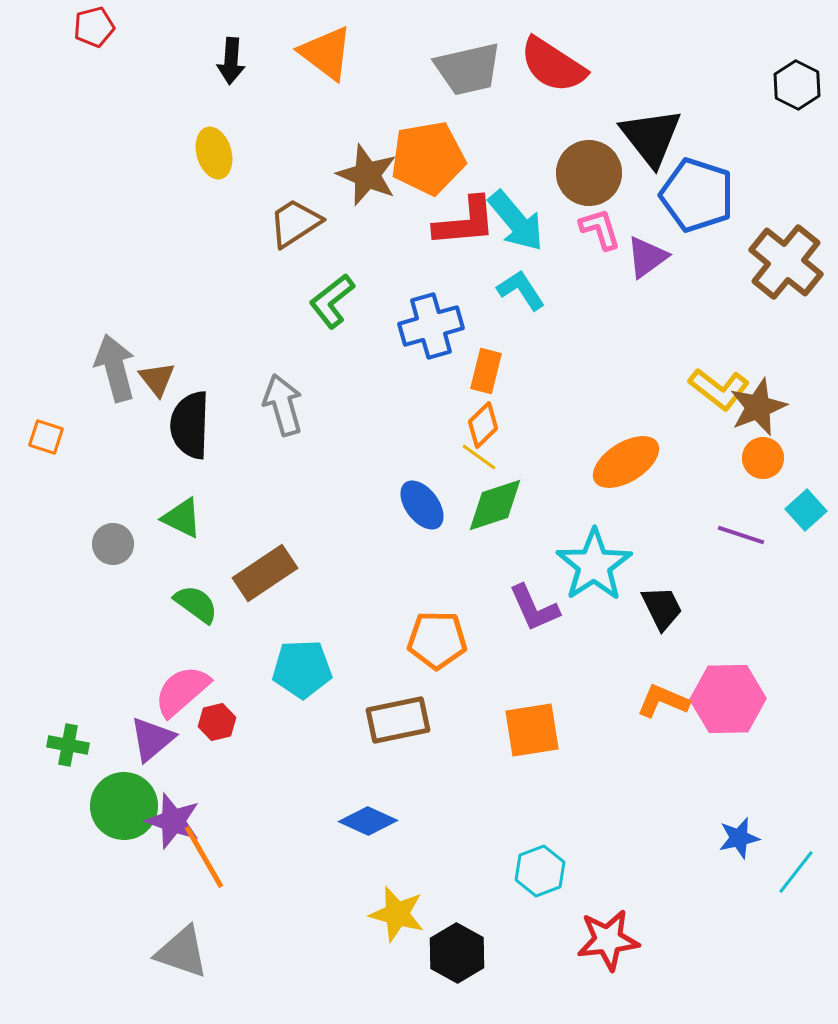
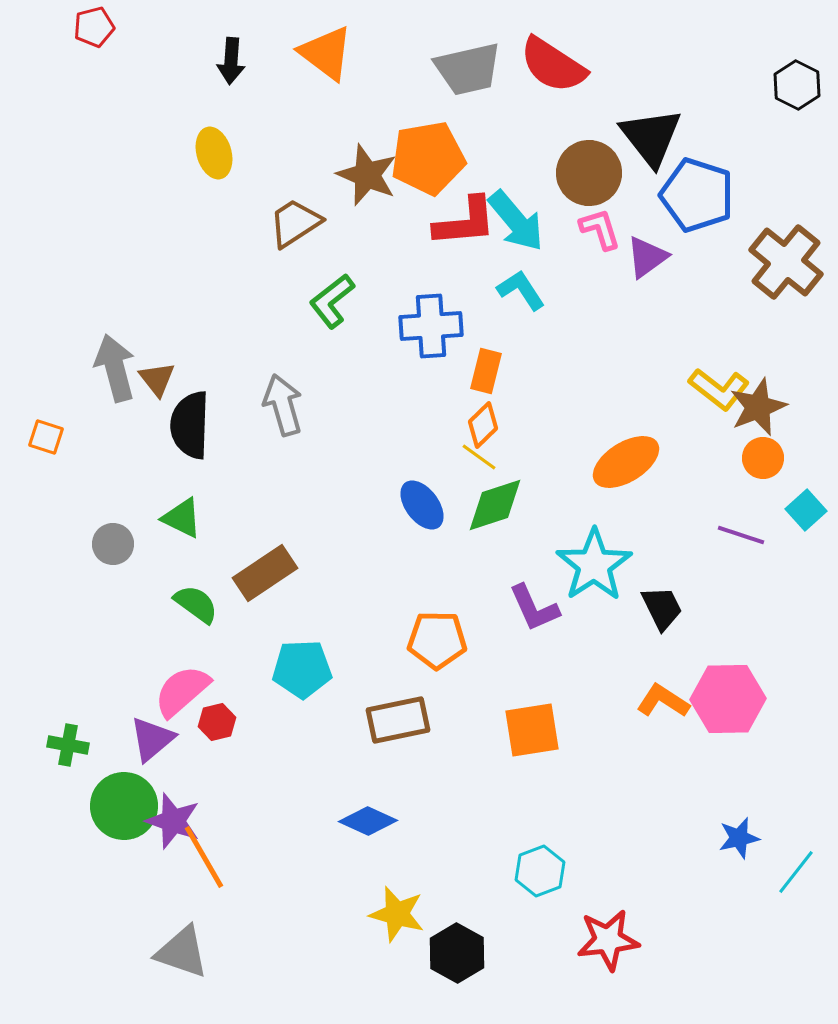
blue cross at (431, 326): rotated 12 degrees clockwise
orange L-shape at (663, 701): rotated 10 degrees clockwise
